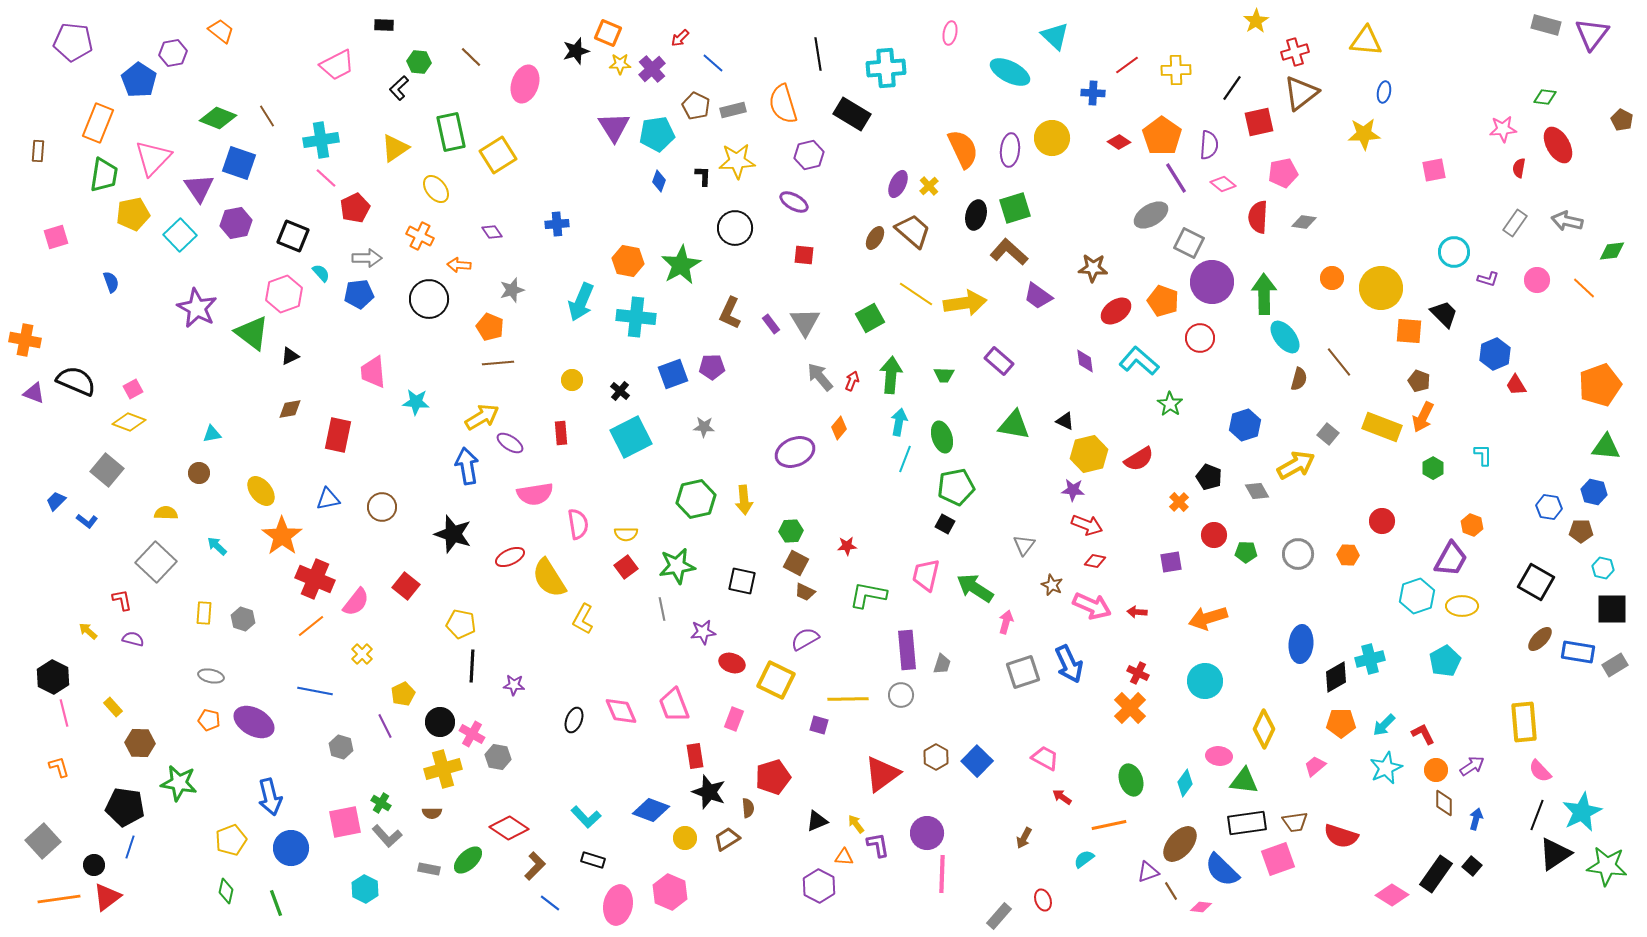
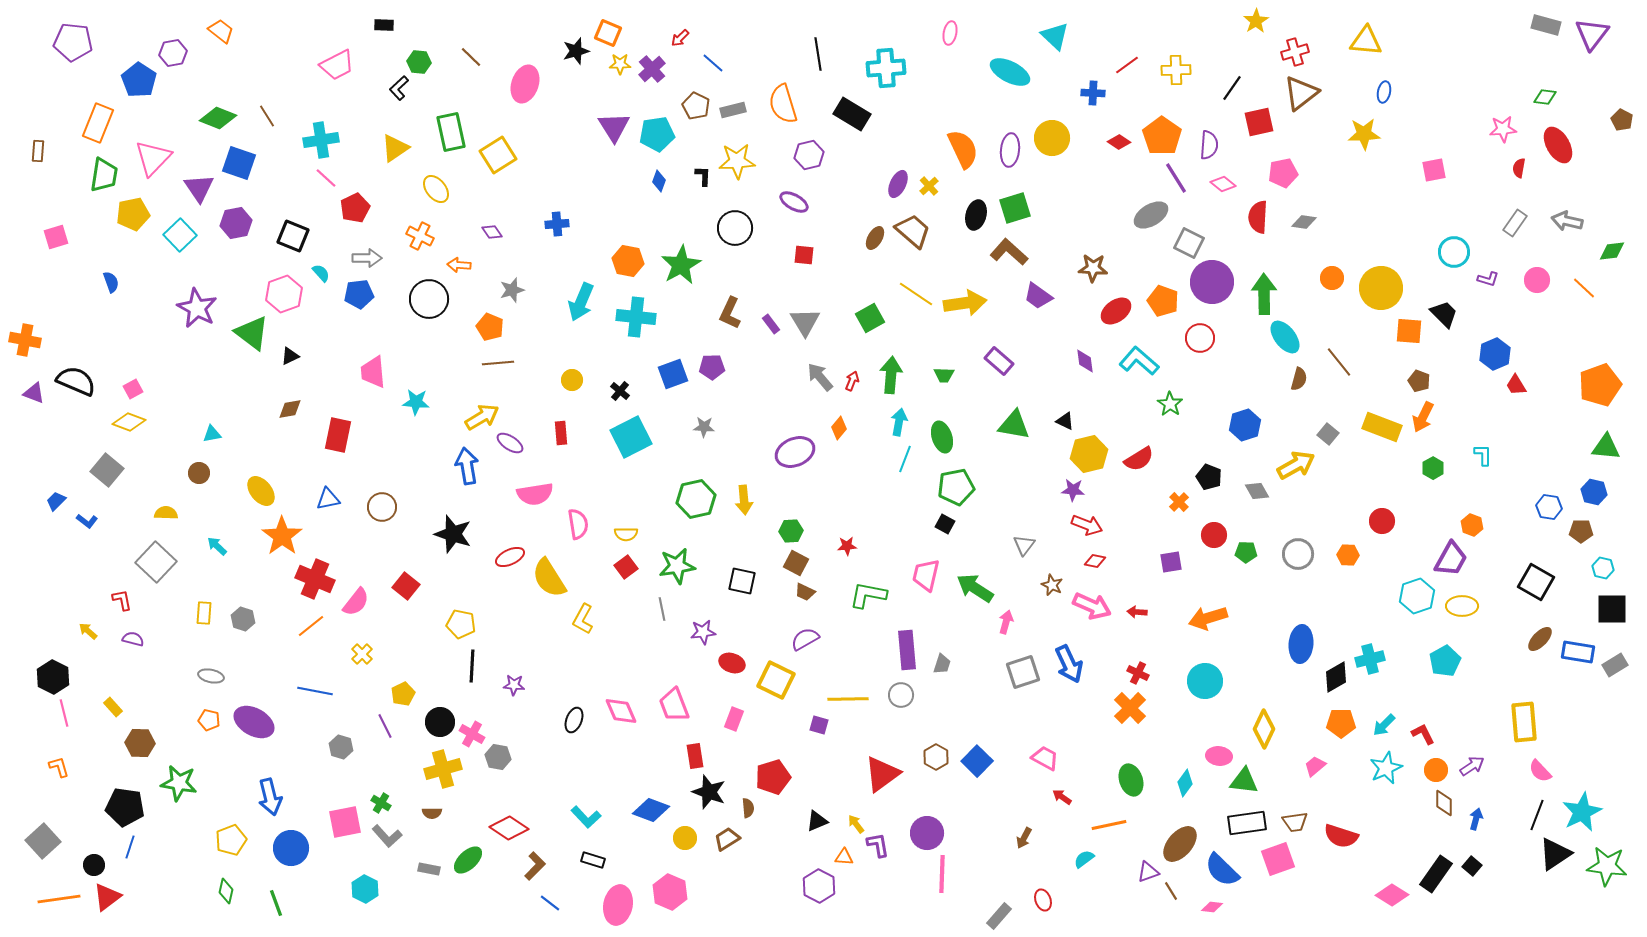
pink diamond at (1201, 907): moved 11 px right
